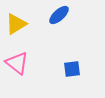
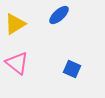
yellow triangle: moved 1 px left
blue square: rotated 30 degrees clockwise
